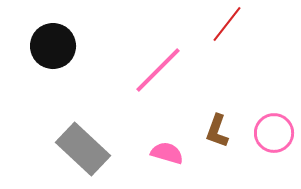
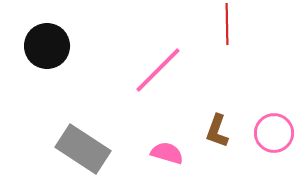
red line: rotated 39 degrees counterclockwise
black circle: moved 6 px left
gray rectangle: rotated 10 degrees counterclockwise
